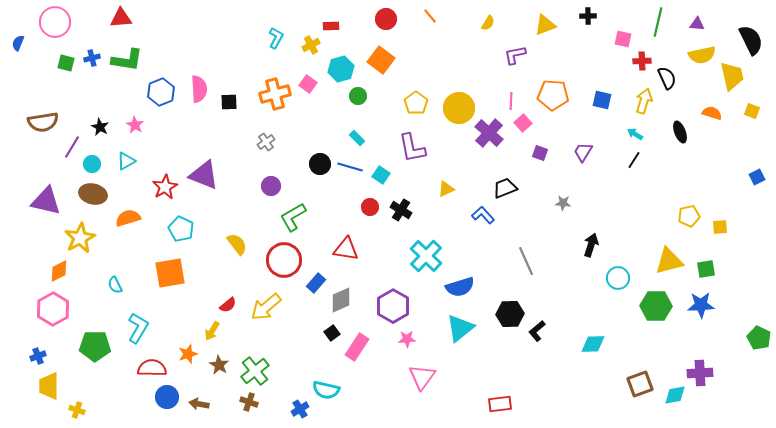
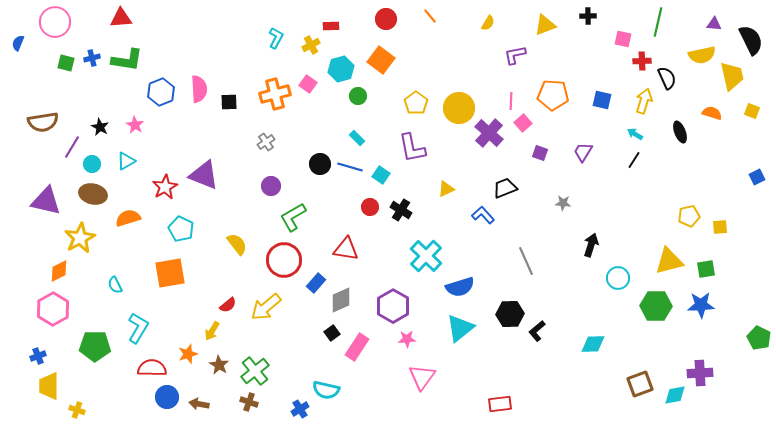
purple triangle at (697, 24): moved 17 px right
